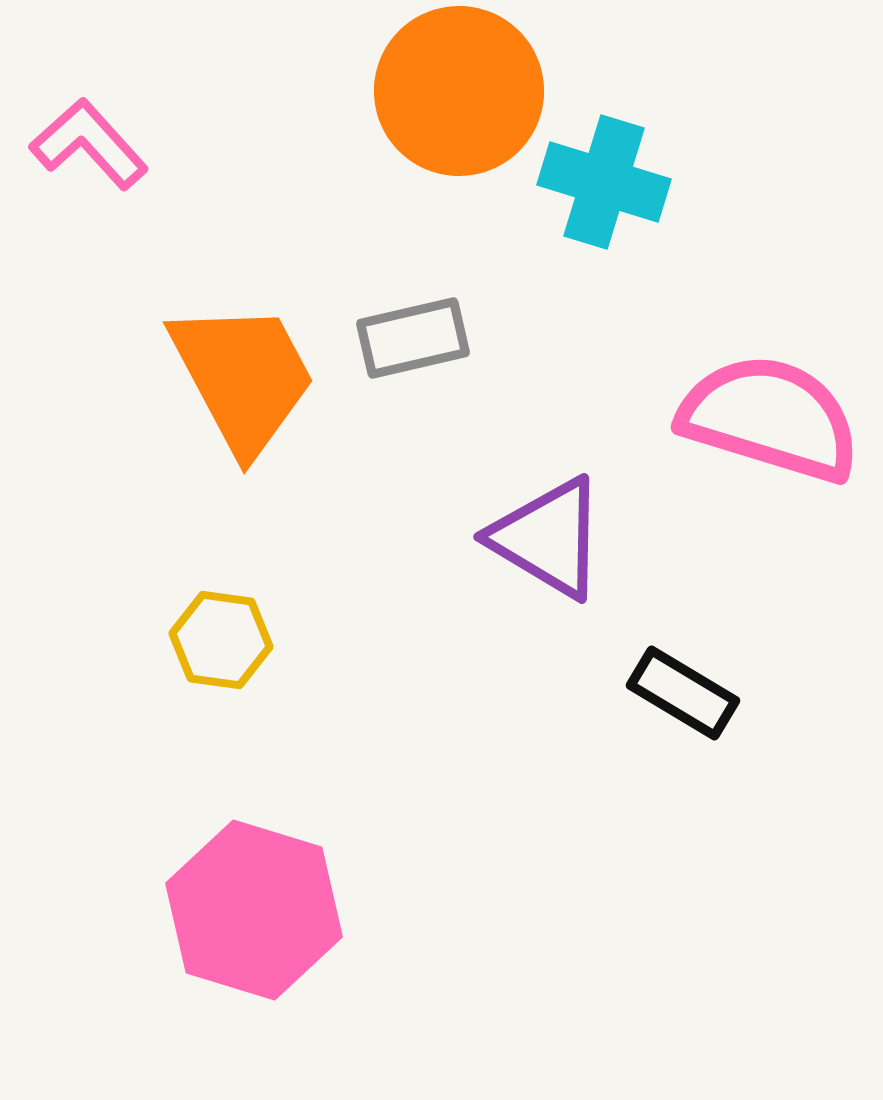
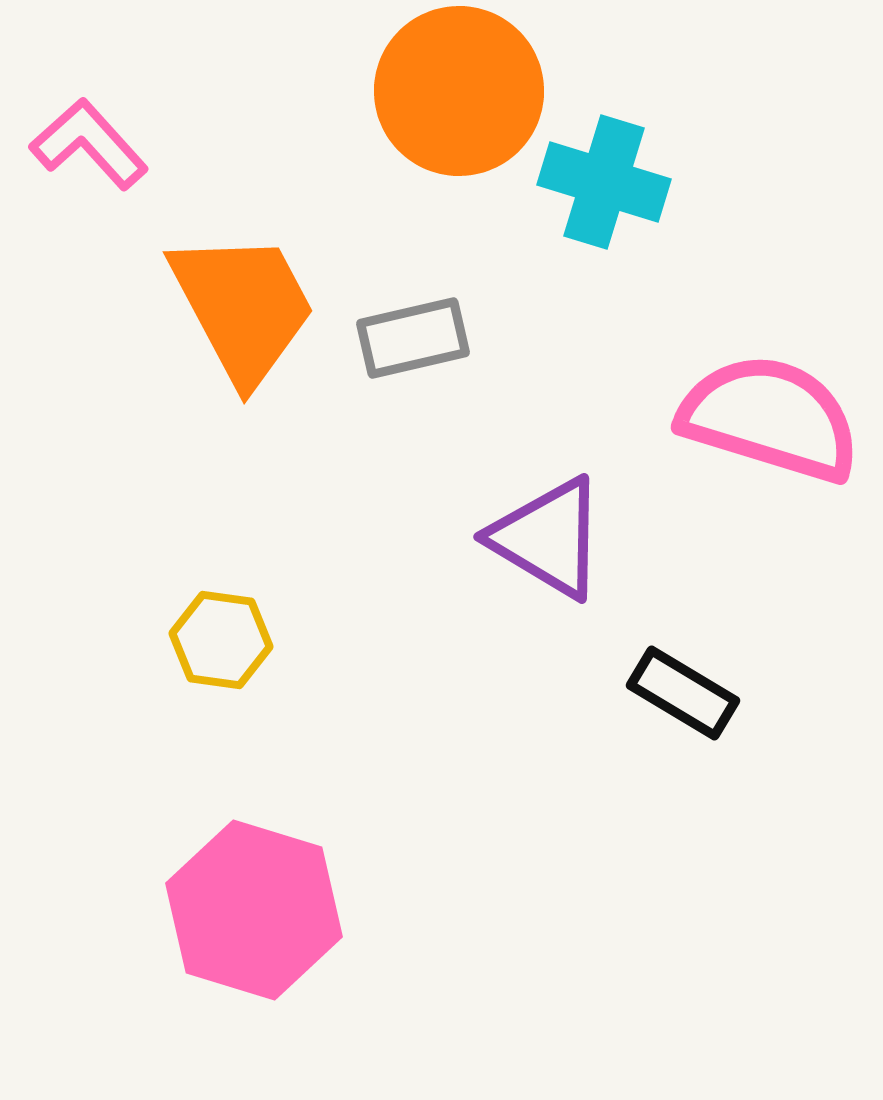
orange trapezoid: moved 70 px up
